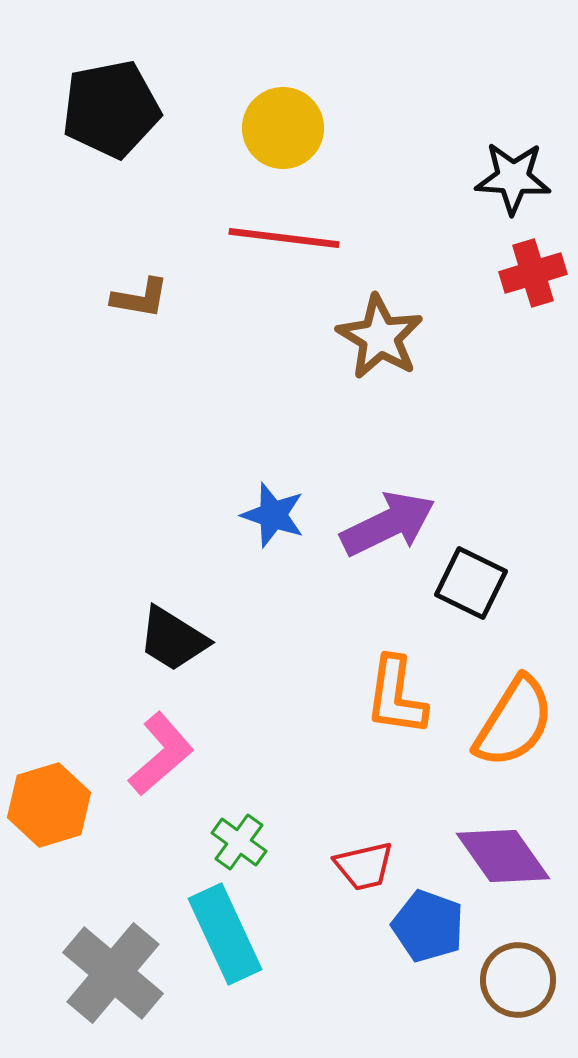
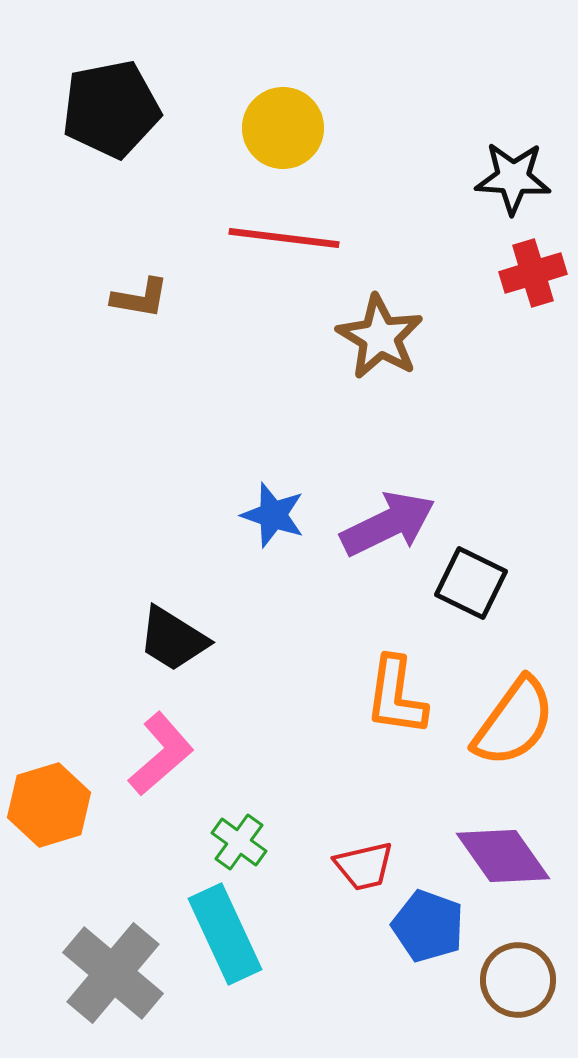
orange semicircle: rotated 4 degrees clockwise
